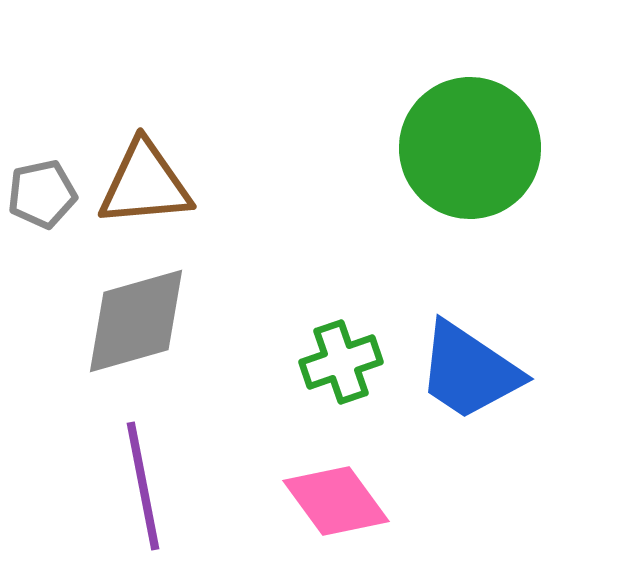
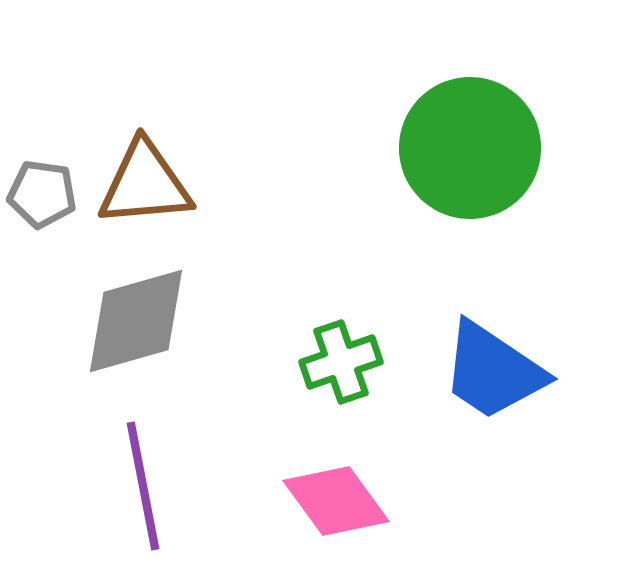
gray pentagon: rotated 20 degrees clockwise
blue trapezoid: moved 24 px right
